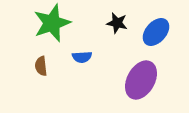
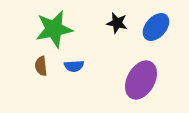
green star: moved 2 px right, 6 px down; rotated 9 degrees clockwise
blue ellipse: moved 5 px up
blue semicircle: moved 8 px left, 9 px down
